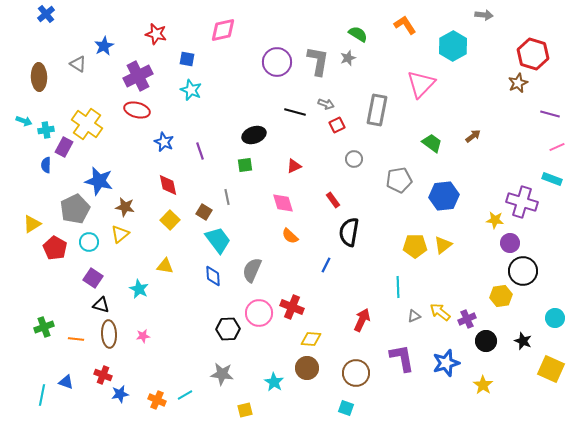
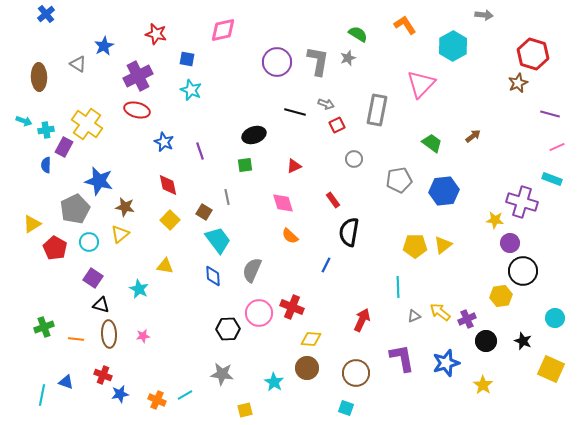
blue hexagon at (444, 196): moved 5 px up
